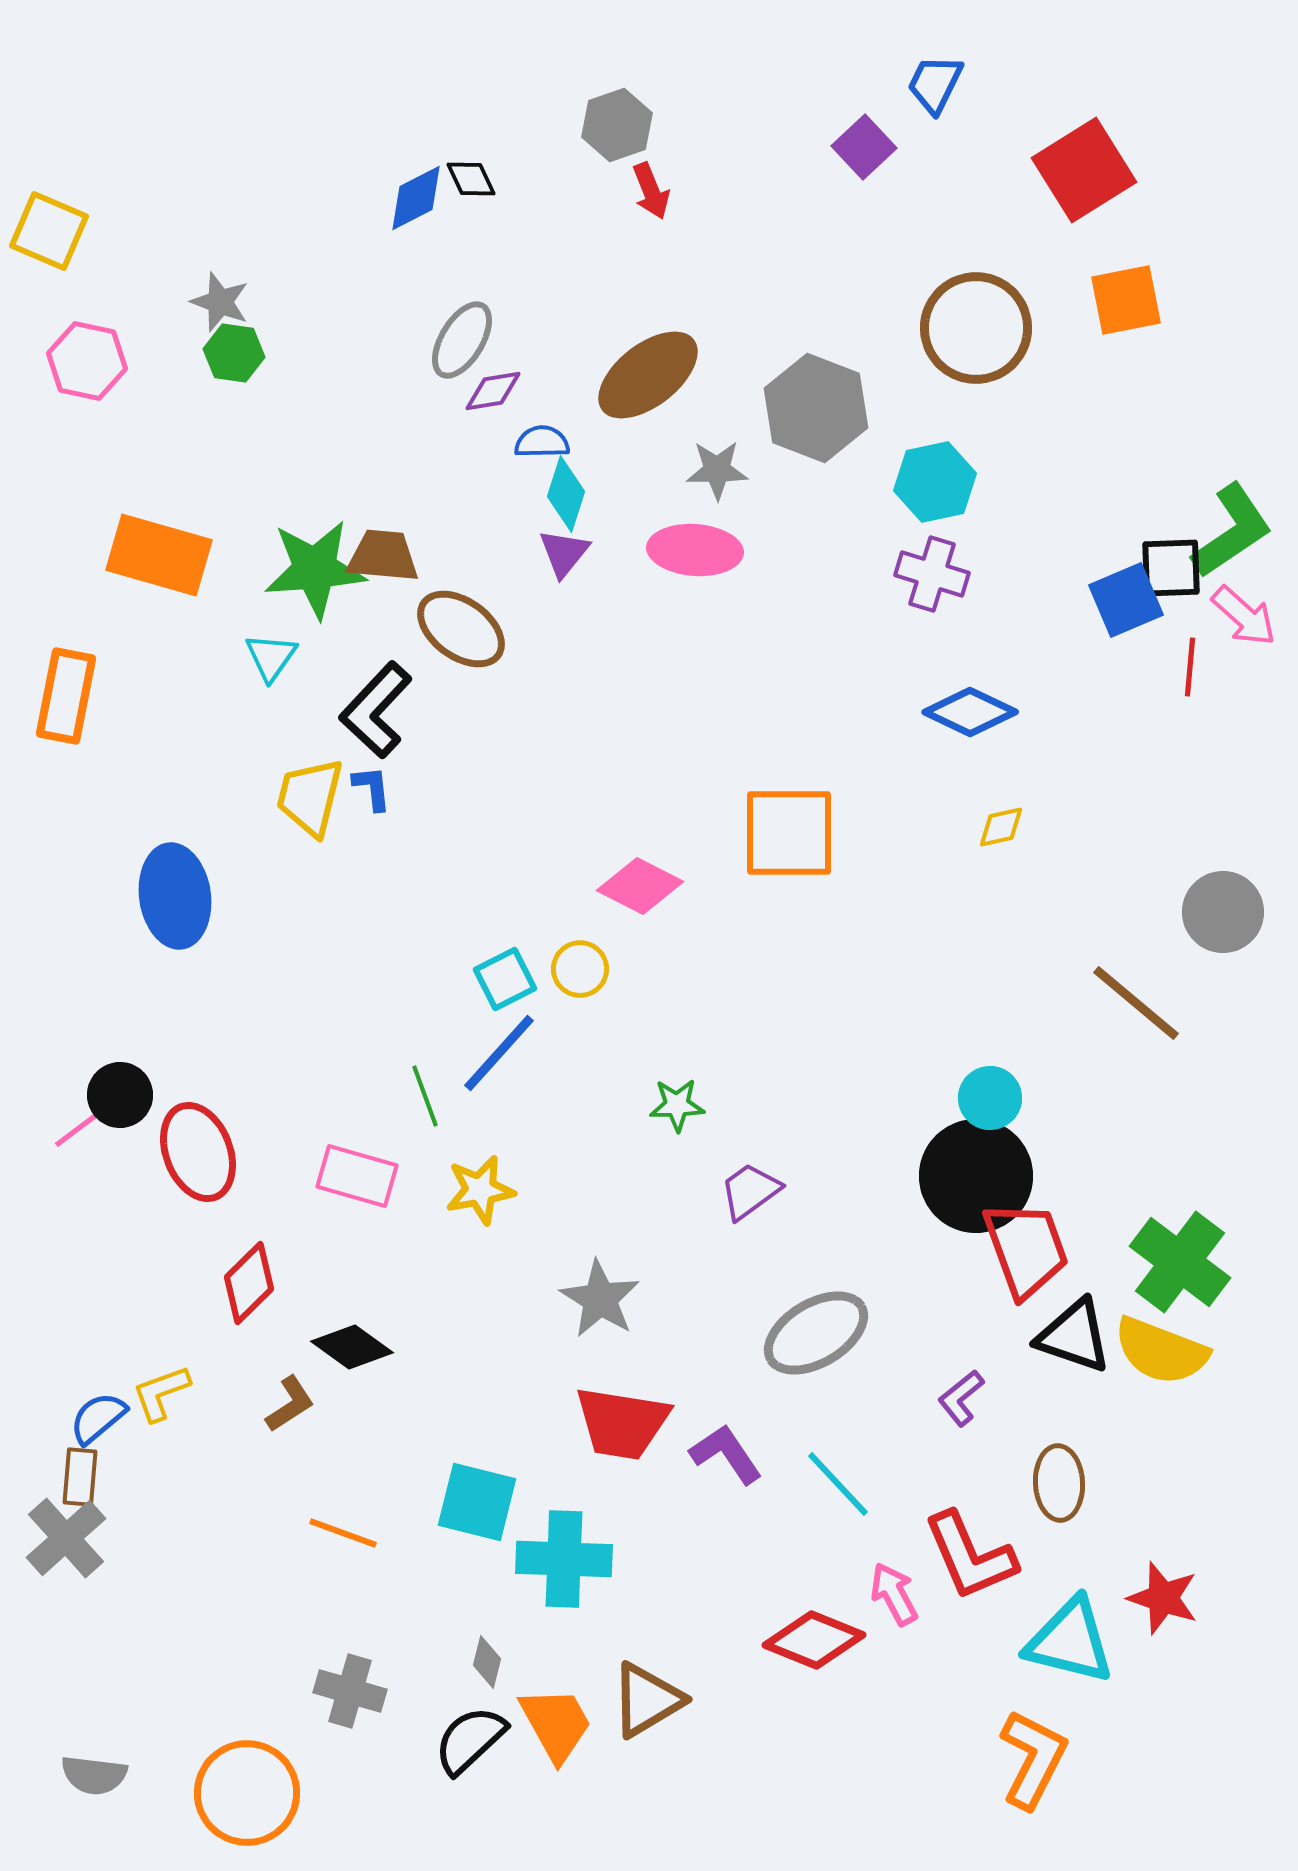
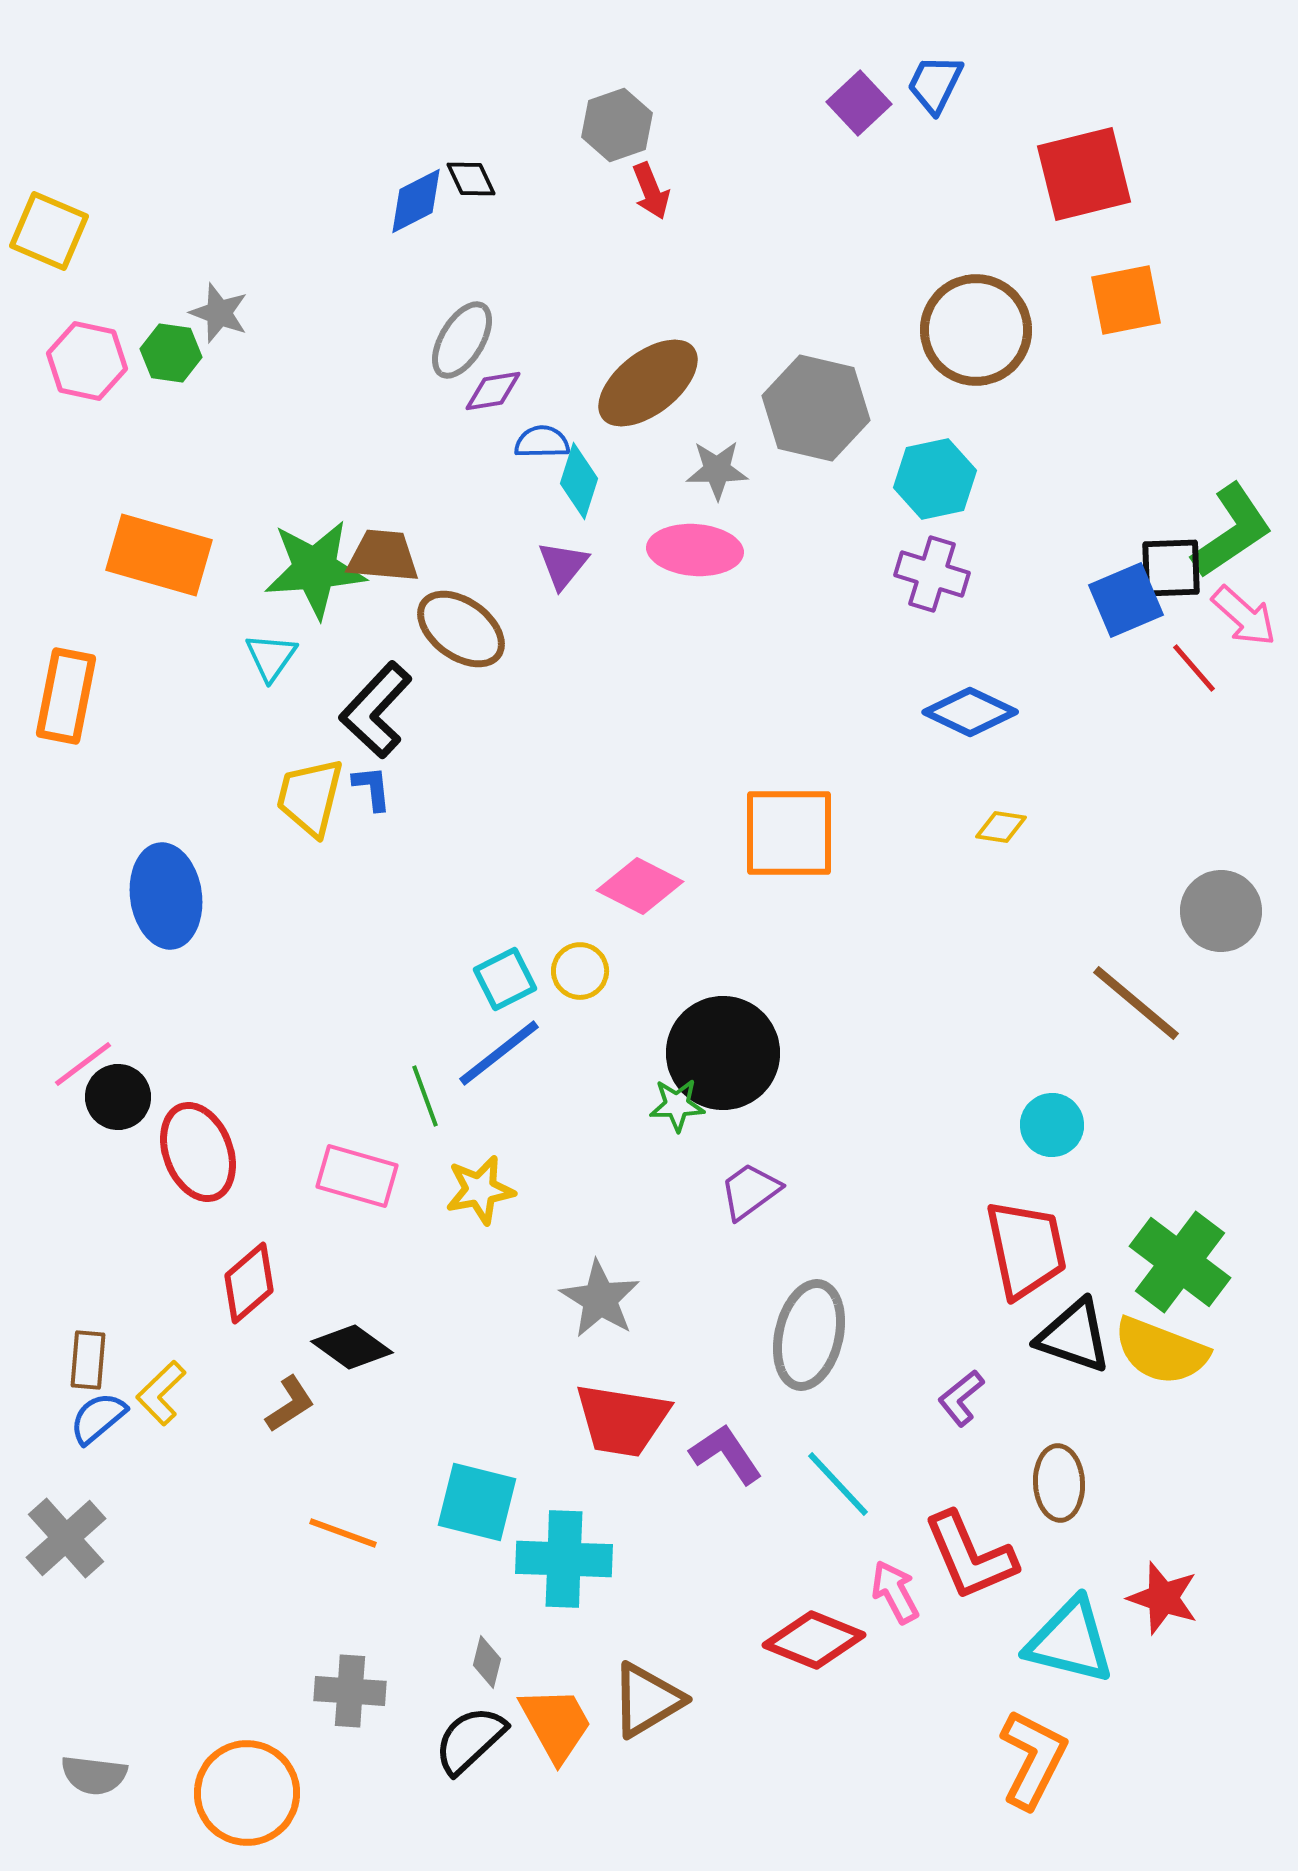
purple square at (864, 147): moved 5 px left, 44 px up
red square at (1084, 170): moved 4 px down; rotated 18 degrees clockwise
blue diamond at (416, 198): moved 3 px down
gray star at (220, 302): moved 1 px left, 11 px down
brown circle at (976, 328): moved 2 px down
green hexagon at (234, 353): moved 63 px left
brown ellipse at (648, 375): moved 8 px down
gray hexagon at (816, 408): rotated 8 degrees counterclockwise
cyan hexagon at (935, 482): moved 3 px up
cyan diamond at (566, 494): moved 13 px right, 13 px up
purple triangle at (564, 553): moved 1 px left, 12 px down
red line at (1190, 667): moved 4 px right, 1 px down; rotated 46 degrees counterclockwise
yellow diamond at (1001, 827): rotated 21 degrees clockwise
blue ellipse at (175, 896): moved 9 px left
gray circle at (1223, 912): moved 2 px left, 1 px up
yellow circle at (580, 969): moved 2 px down
blue line at (499, 1053): rotated 10 degrees clockwise
black circle at (120, 1095): moved 2 px left, 2 px down
cyan circle at (990, 1098): moved 62 px right, 27 px down
pink line at (83, 1125): moved 61 px up
black circle at (976, 1176): moved 253 px left, 123 px up
red trapezoid at (1026, 1249): rotated 8 degrees clockwise
red diamond at (249, 1283): rotated 4 degrees clockwise
gray ellipse at (816, 1333): moved 7 px left, 2 px down; rotated 46 degrees counterclockwise
yellow L-shape at (161, 1393): rotated 24 degrees counterclockwise
red trapezoid at (622, 1423): moved 3 px up
brown rectangle at (80, 1477): moved 8 px right, 117 px up
pink arrow at (894, 1594): moved 1 px right, 2 px up
gray cross at (350, 1691): rotated 12 degrees counterclockwise
